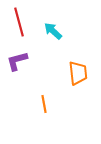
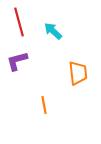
orange line: moved 1 px down
